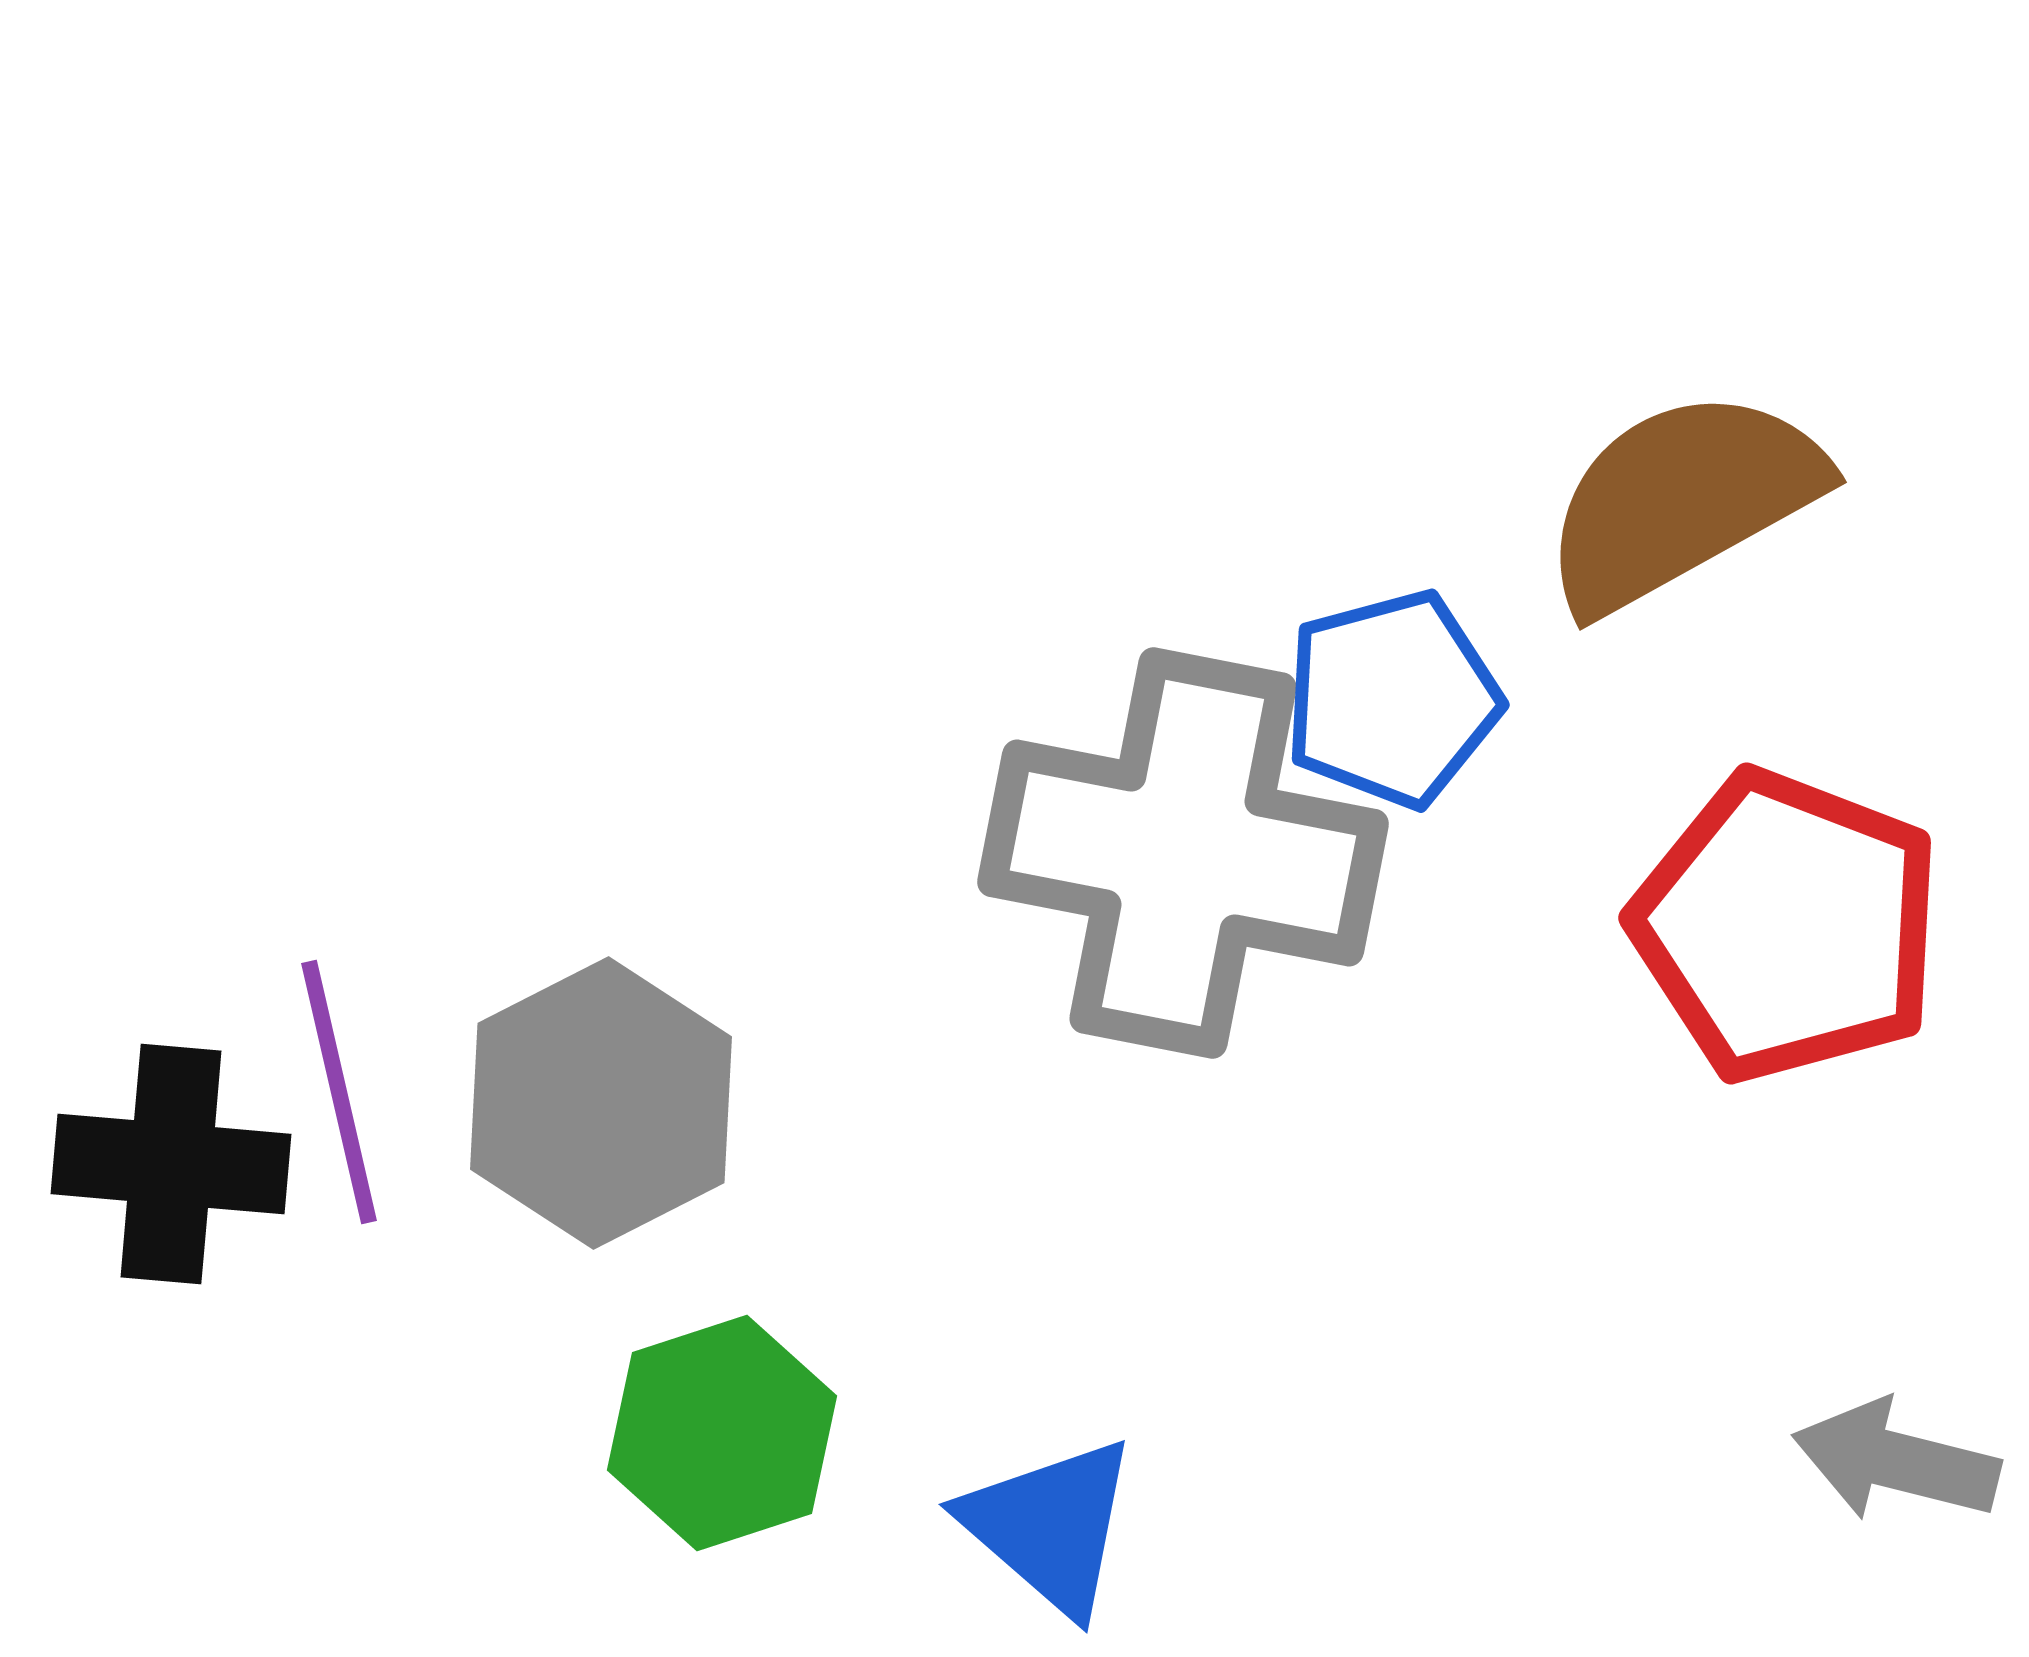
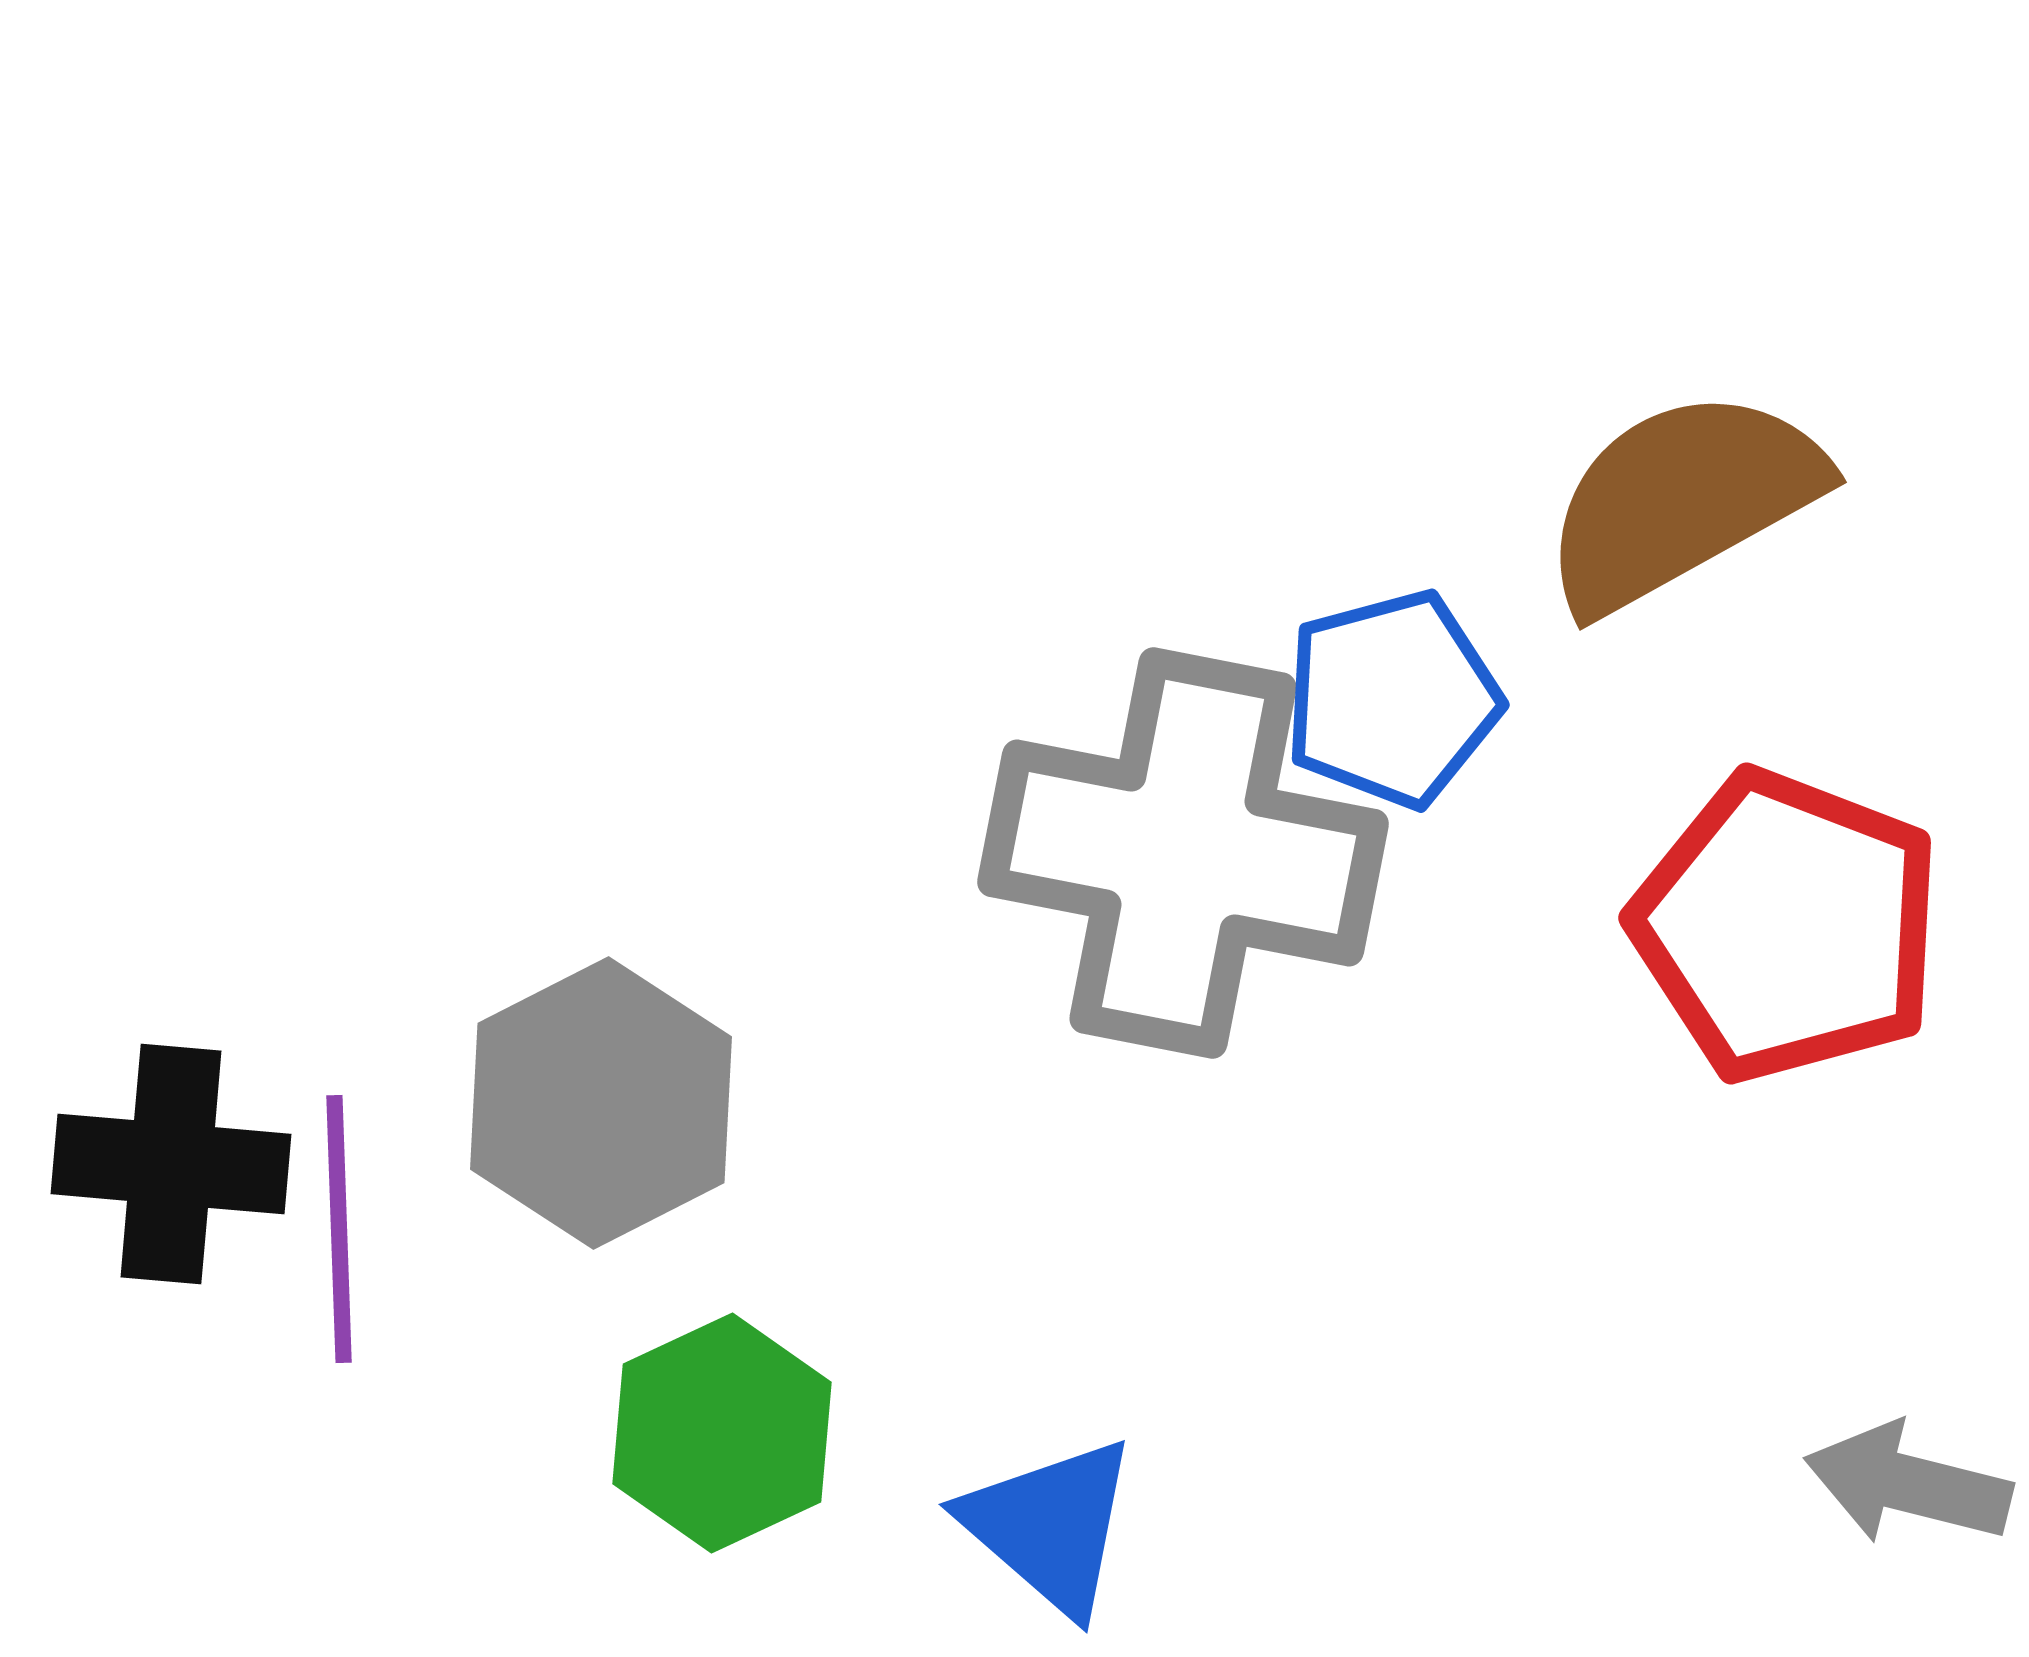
purple line: moved 137 px down; rotated 11 degrees clockwise
green hexagon: rotated 7 degrees counterclockwise
gray arrow: moved 12 px right, 23 px down
